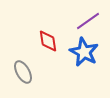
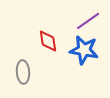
blue star: moved 2 px up; rotated 16 degrees counterclockwise
gray ellipse: rotated 25 degrees clockwise
